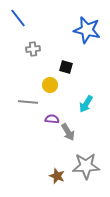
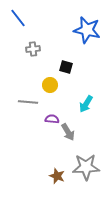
gray star: moved 1 px down
